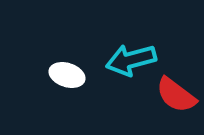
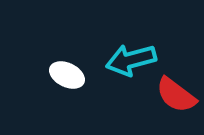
white ellipse: rotated 8 degrees clockwise
